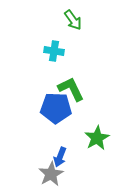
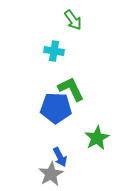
blue arrow: rotated 48 degrees counterclockwise
